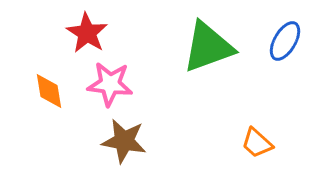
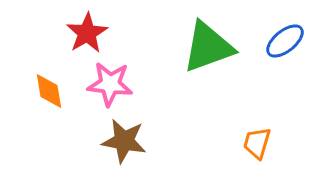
red star: rotated 9 degrees clockwise
blue ellipse: rotated 21 degrees clockwise
orange trapezoid: rotated 64 degrees clockwise
